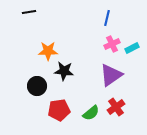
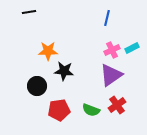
pink cross: moved 6 px down
red cross: moved 1 px right, 2 px up
green semicircle: moved 3 px up; rotated 60 degrees clockwise
